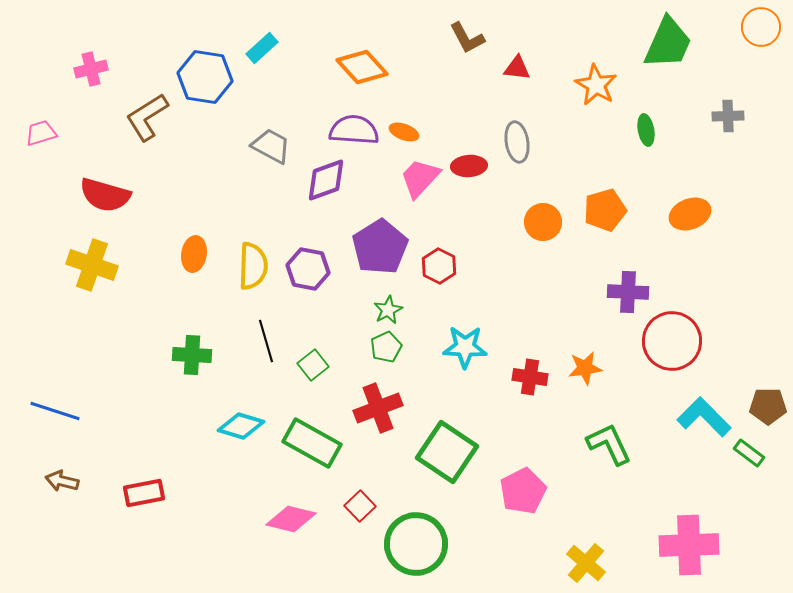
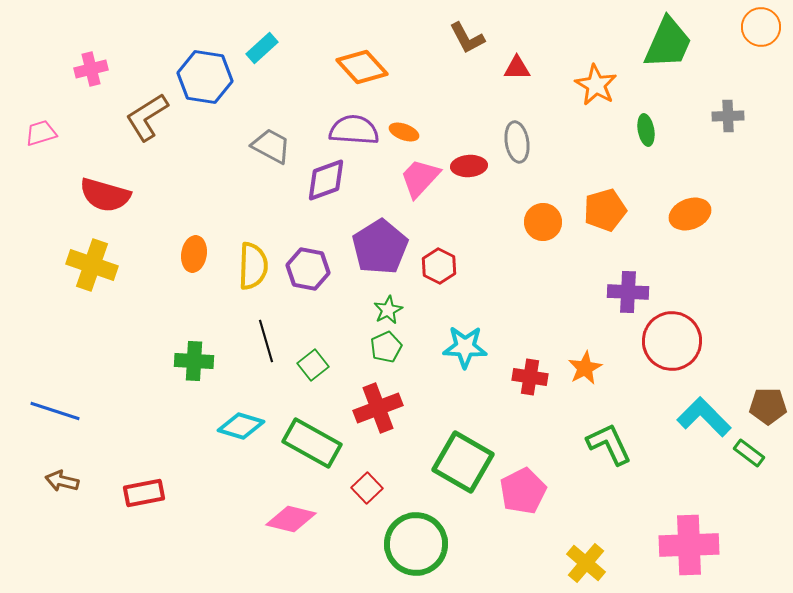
red triangle at (517, 68): rotated 8 degrees counterclockwise
green cross at (192, 355): moved 2 px right, 6 px down
orange star at (585, 368): rotated 20 degrees counterclockwise
green square at (447, 452): moved 16 px right, 10 px down; rotated 4 degrees counterclockwise
red square at (360, 506): moved 7 px right, 18 px up
